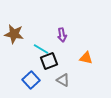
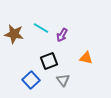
purple arrow: rotated 40 degrees clockwise
cyan line: moved 21 px up
gray triangle: rotated 24 degrees clockwise
